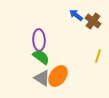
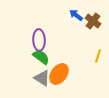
orange ellipse: moved 1 px right, 2 px up
